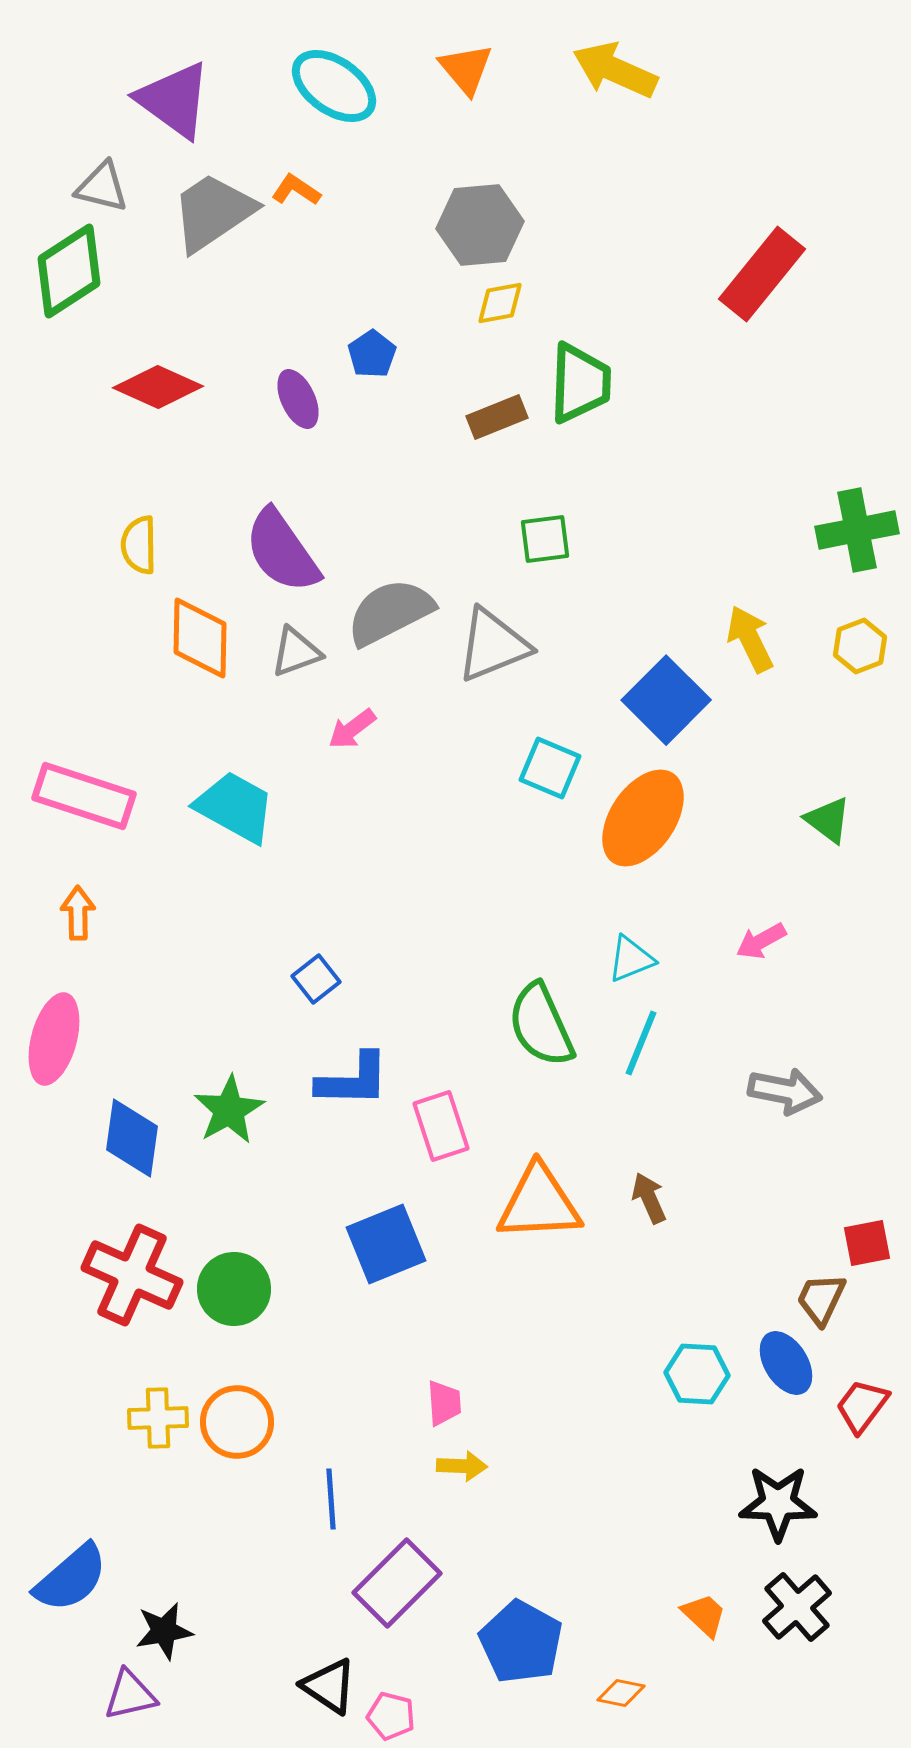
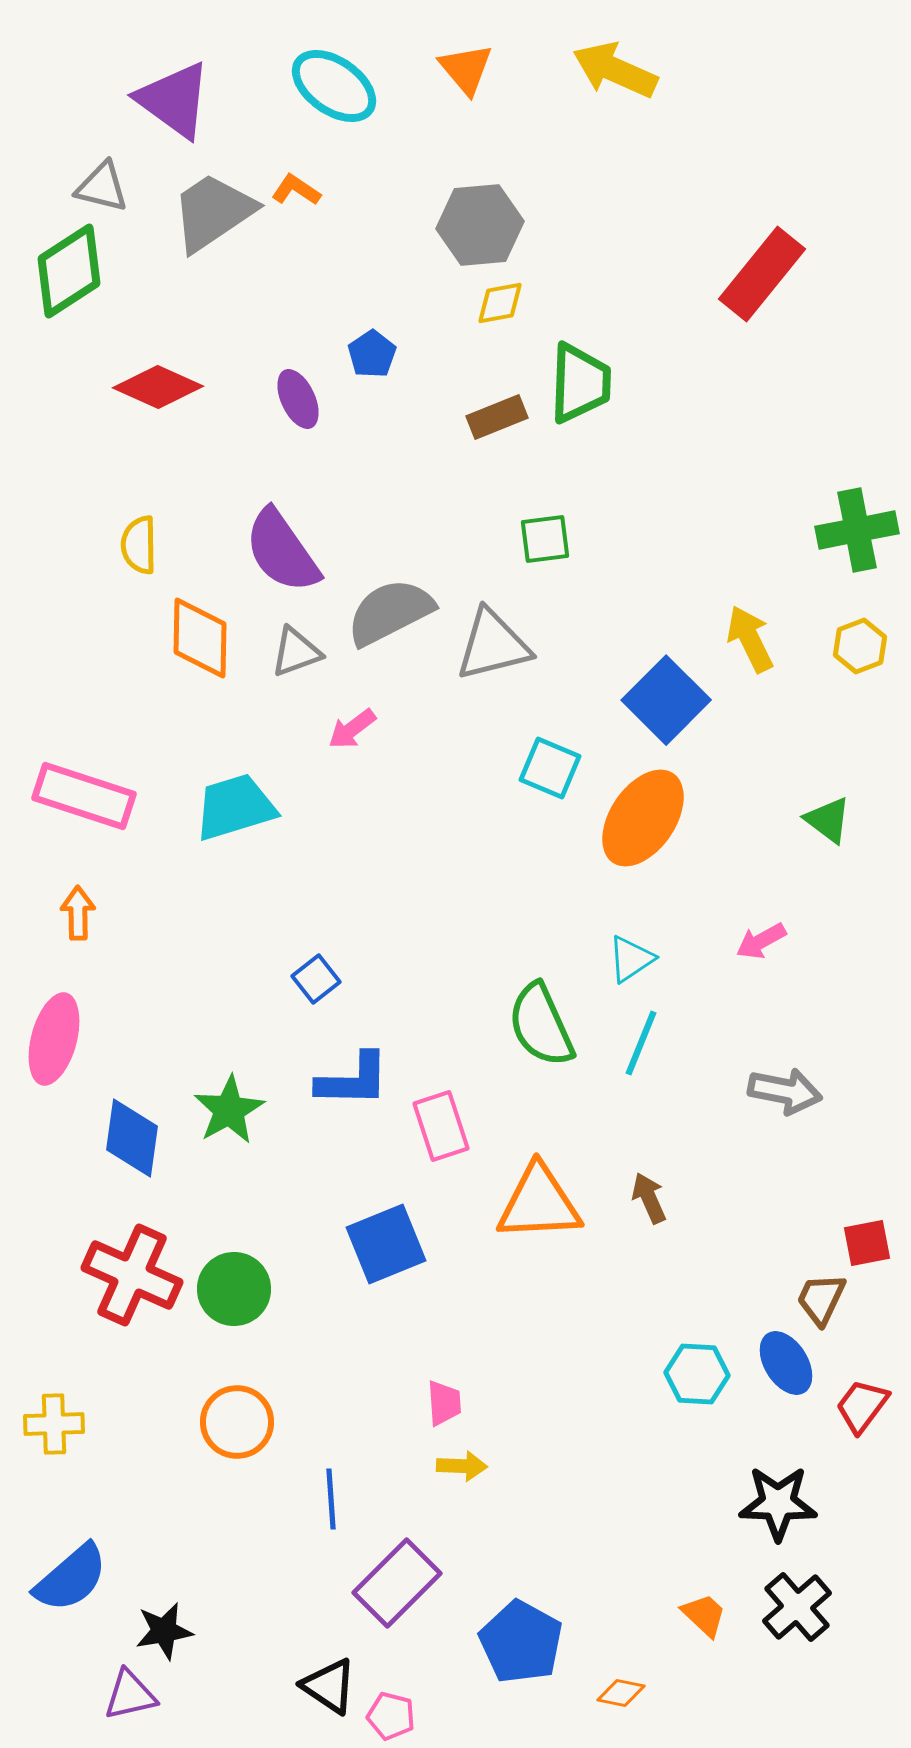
gray triangle at (493, 645): rotated 8 degrees clockwise
cyan trapezoid at (235, 807): rotated 46 degrees counterclockwise
cyan triangle at (631, 959): rotated 12 degrees counterclockwise
yellow cross at (158, 1418): moved 104 px left, 6 px down
